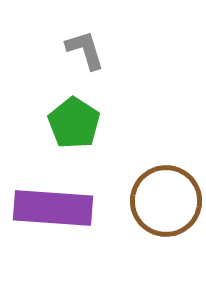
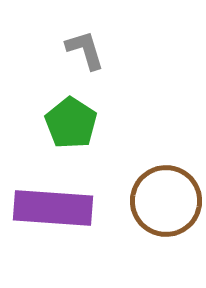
green pentagon: moved 3 px left
